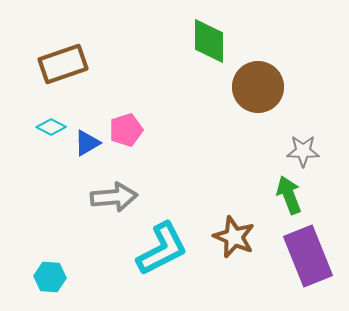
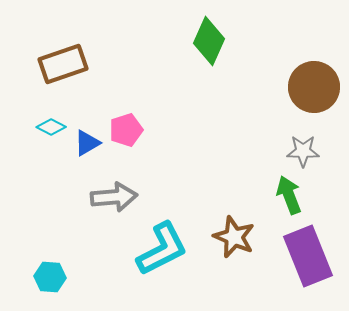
green diamond: rotated 24 degrees clockwise
brown circle: moved 56 px right
